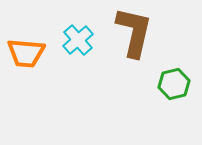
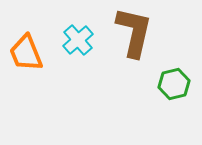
orange trapezoid: rotated 63 degrees clockwise
